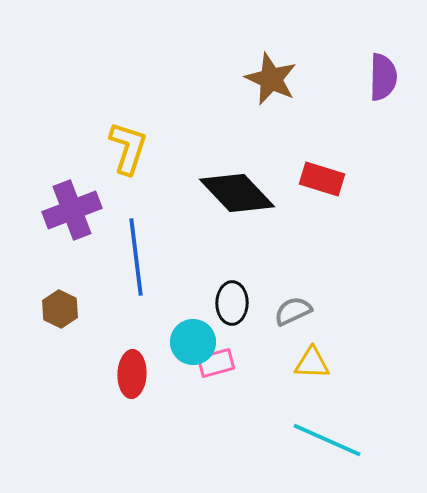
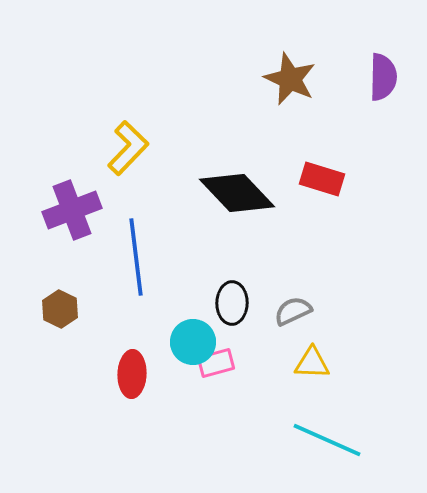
brown star: moved 19 px right
yellow L-shape: rotated 26 degrees clockwise
